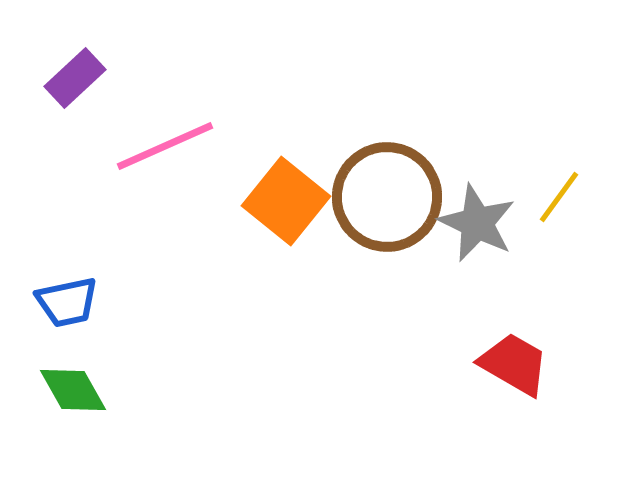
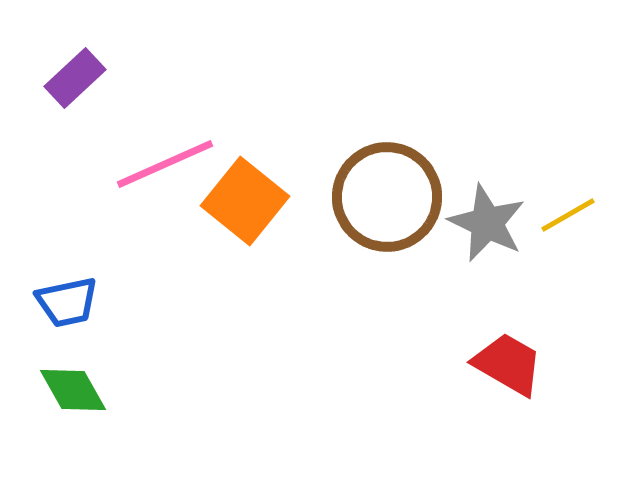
pink line: moved 18 px down
yellow line: moved 9 px right, 18 px down; rotated 24 degrees clockwise
orange square: moved 41 px left
gray star: moved 10 px right
red trapezoid: moved 6 px left
